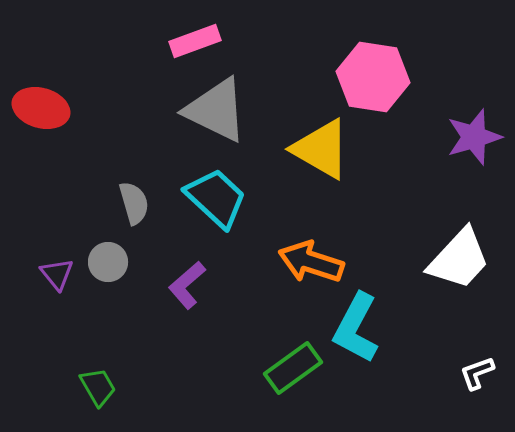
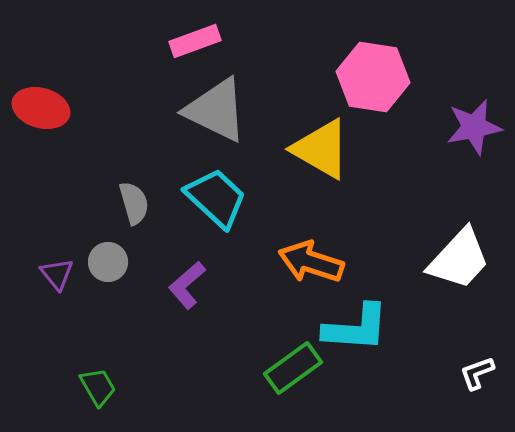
purple star: moved 10 px up; rotated 6 degrees clockwise
cyan L-shape: rotated 114 degrees counterclockwise
